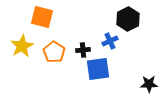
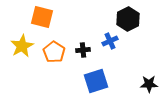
blue square: moved 2 px left, 12 px down; rotated 10 degrees counterclockwise
